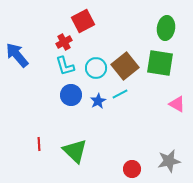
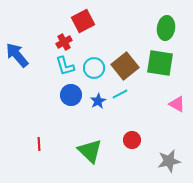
cyan circle: moved 2 px left
green triangle: moved 15 px right
red circle: moved 29 px up
